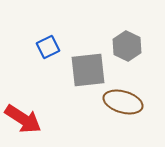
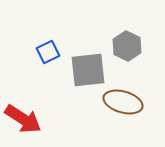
blue square: moved 5 px down
